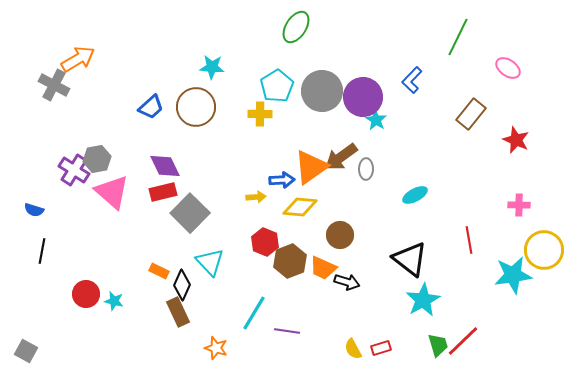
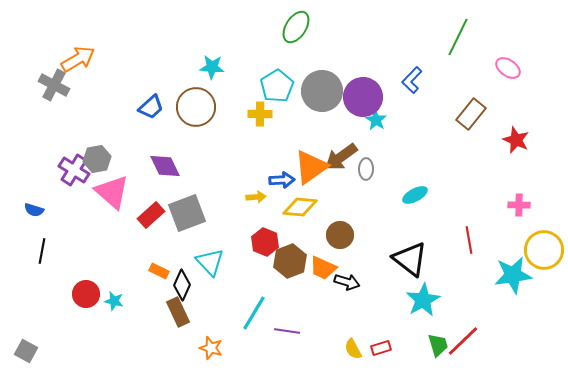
red rectangle at (163, 192): moved 12 px left, 23 px down; rotated 28 degrees counterclockwise
gray square at (190, 213): moved 3 px left; rotated 24 degrees clockwise
orange star at (216, 348): moved 5 px left
